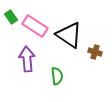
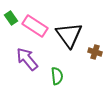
green rectangle: moved 1 px down
black triangle: rotated 20 degrees clockwise
purple arrow: rotated 35 degrees counterclockwise
